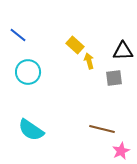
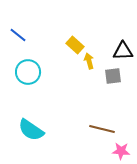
gray square: moved 1 px left, 2 px up
pink star: rotated 30 degrees clockwise
